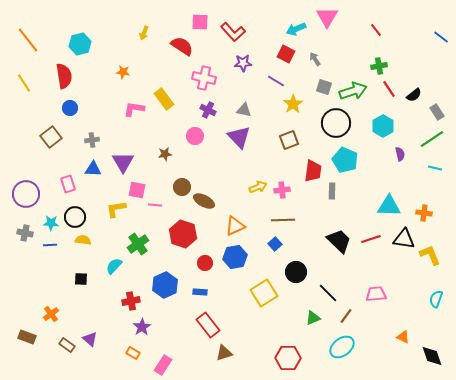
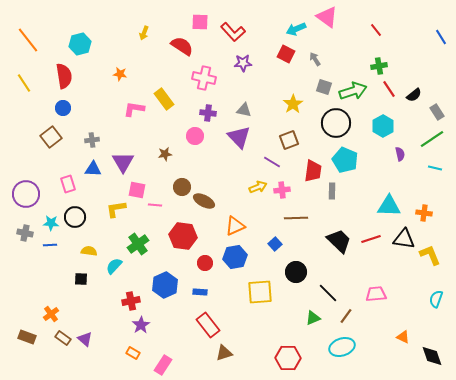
pink triangle at (327, 17): rotated 25 degrees counterclockwise
blue line at (441, 37): rotated 21 degrees clockwise
orange star at (123, 72): moved 3 px left, 2 px down
purple line at (276, 81): moved 4 px left, 81 px down
blue circle at (70, 108): moved 7 px left
purple cross at (208, 110): moved 3 px down; rotated 21 degrees counterclockwise
brown line at (283, 220): moved 13 px right, 2 px up
red hexagon at (183, 234): moved 2 px down; rotated 12 degrees counterclockwise
yellow semicircle at (83, 240): moved 6 px right, 11 px down
yellow square at (264, 293): moved 4 px left, 1 px up; rotated 28 degrees clockwise
purple star at (142, 327): moved 1 px left, 2 px up
purple triangle at (90, 339): moved 5 px left
brown rectangle at (67, 345): moved 4 px left, 7 px up
cyan ellipse at (342, 347): rotated 20 degrees clockwise
